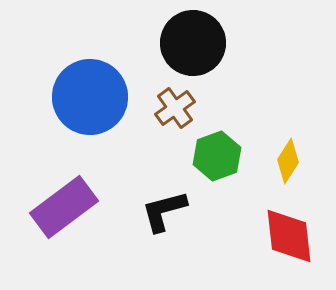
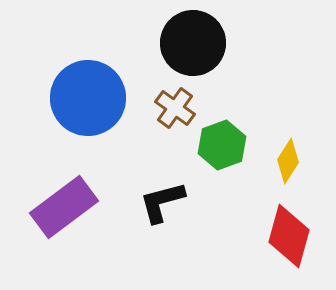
blue circle: moved 2 px left, 1 px down
brown cross: rotated 18 degrees counterclockwise
green hexagon: moved 5 px right, 11 px up
black L-shape: moved 2 px left, 9 px up
red diamond: rotated 22 degrees clockwise
